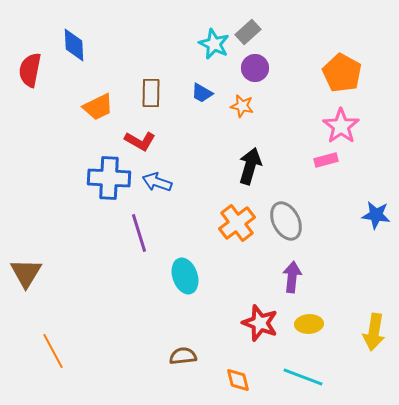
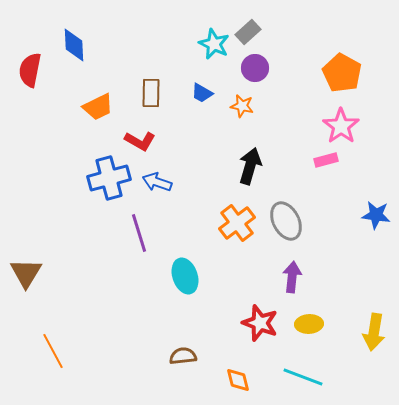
blue cross: rotated 18 degrees counterclockwise
